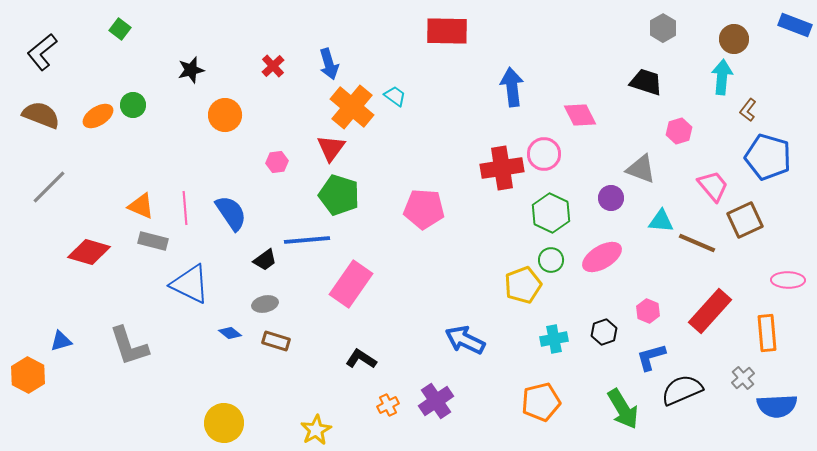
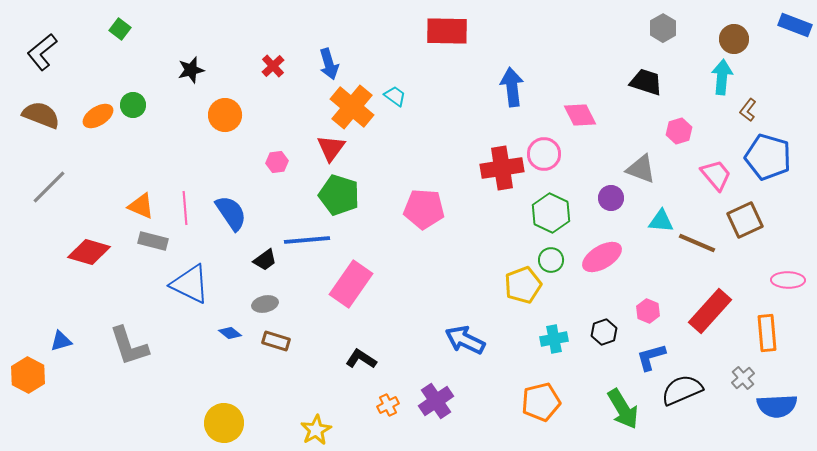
pink trapezoid at (713, 186): moved 3 px right, 11 px up
